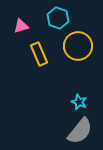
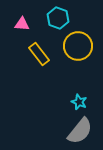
pink triangle: moved 1 px right, 2 px up; rotated 21 degrees clockwise
yellow rectangle: rotated 15 degrees counterclockwise
